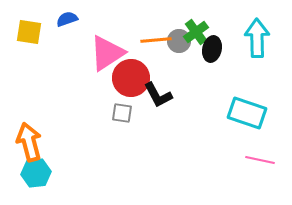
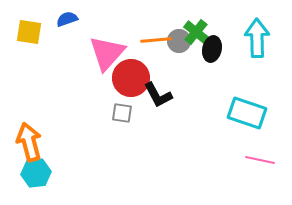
green cross: rotated 15 degrees counterclockwise
pink triangle: rotated 15 degrees counterclockwise
